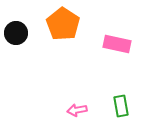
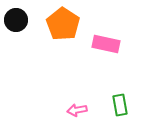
black circle: moved 13 px up
pink rectangle: moved 11 px left
green rectangle: moved 1 px left, 1 px up
